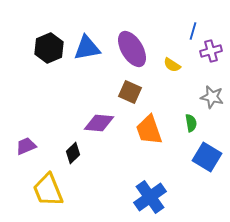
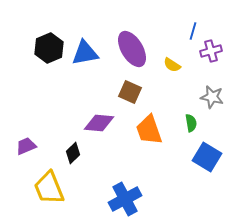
blue triangle: moved 2 px left, 5 px down
yellow trapezoid: moved 1 px right, 2 px up
blue cross: moved 25 px left, 2 px down; rotated 8 degrees clockwise
